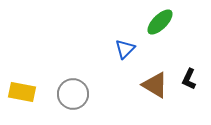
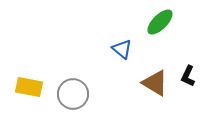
blue triangle: moved 3 px left; rotated 35 degrees counterclockwise
black L-shape: moved 1 px left, 3 px up
brown triangle: moved 2 px up
yellow rectangle: moved 7 px right, 5 px up
